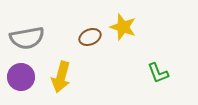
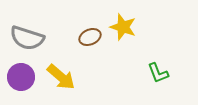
gray semicircle: rotated 28 degrees clockwise
yellow arrow: rotated 64 degrees counterclockwise
